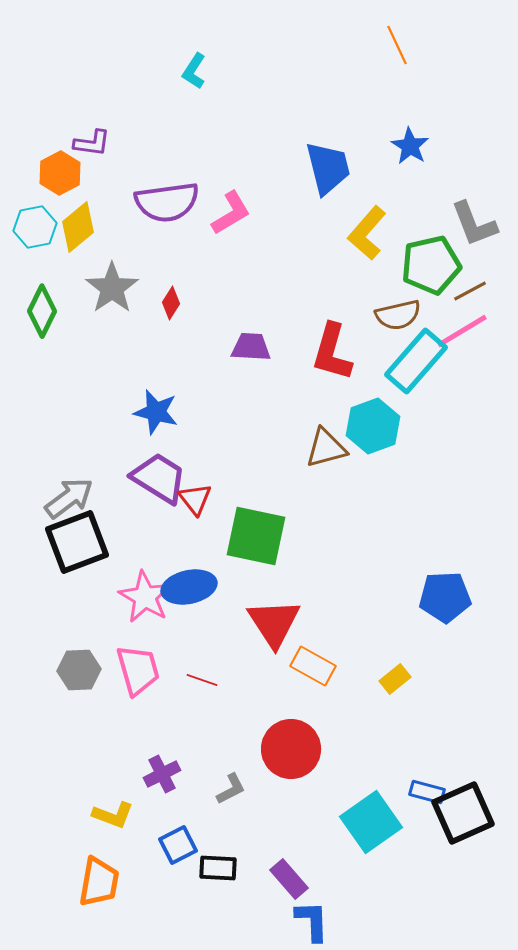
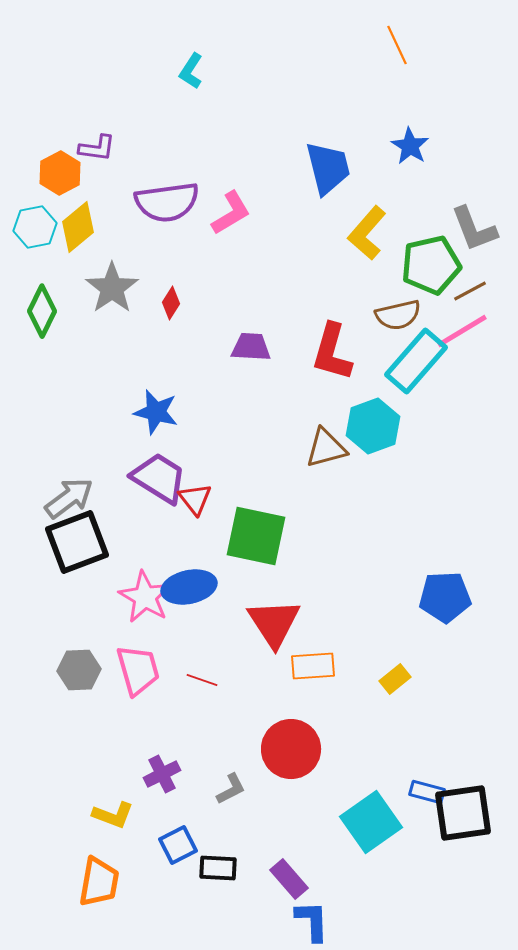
cyan L-shape at (194, 71): moved 3 px left
purple L-shape at (92, 143): moved 5 px right, 5 px down
gray L-shape at (474, 224): moved 5 px down
orange rectangle at (313, 666): rotated 33 degrees counterclockwise
black square at (463, 813): rotated 16 degrees clockwise
